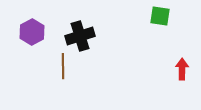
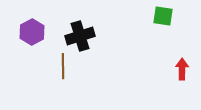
green square: moved 3 px right
